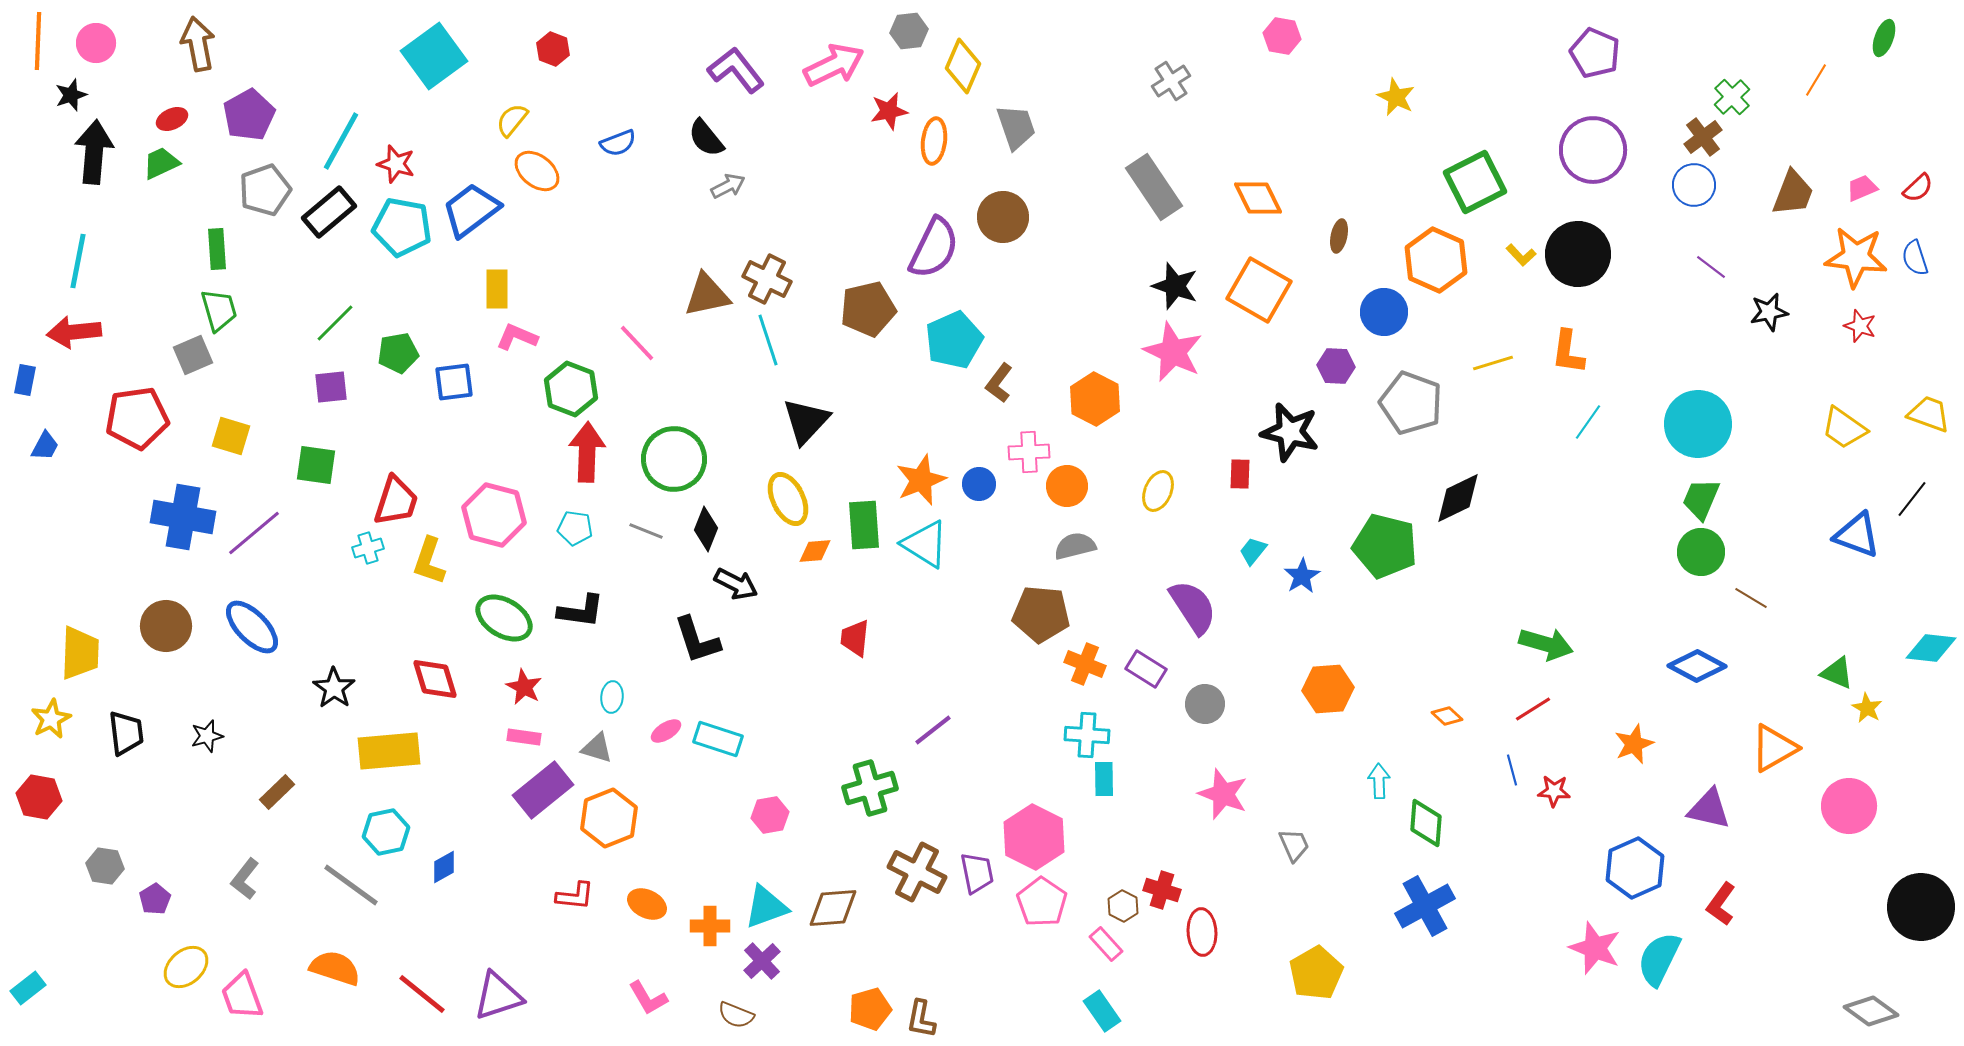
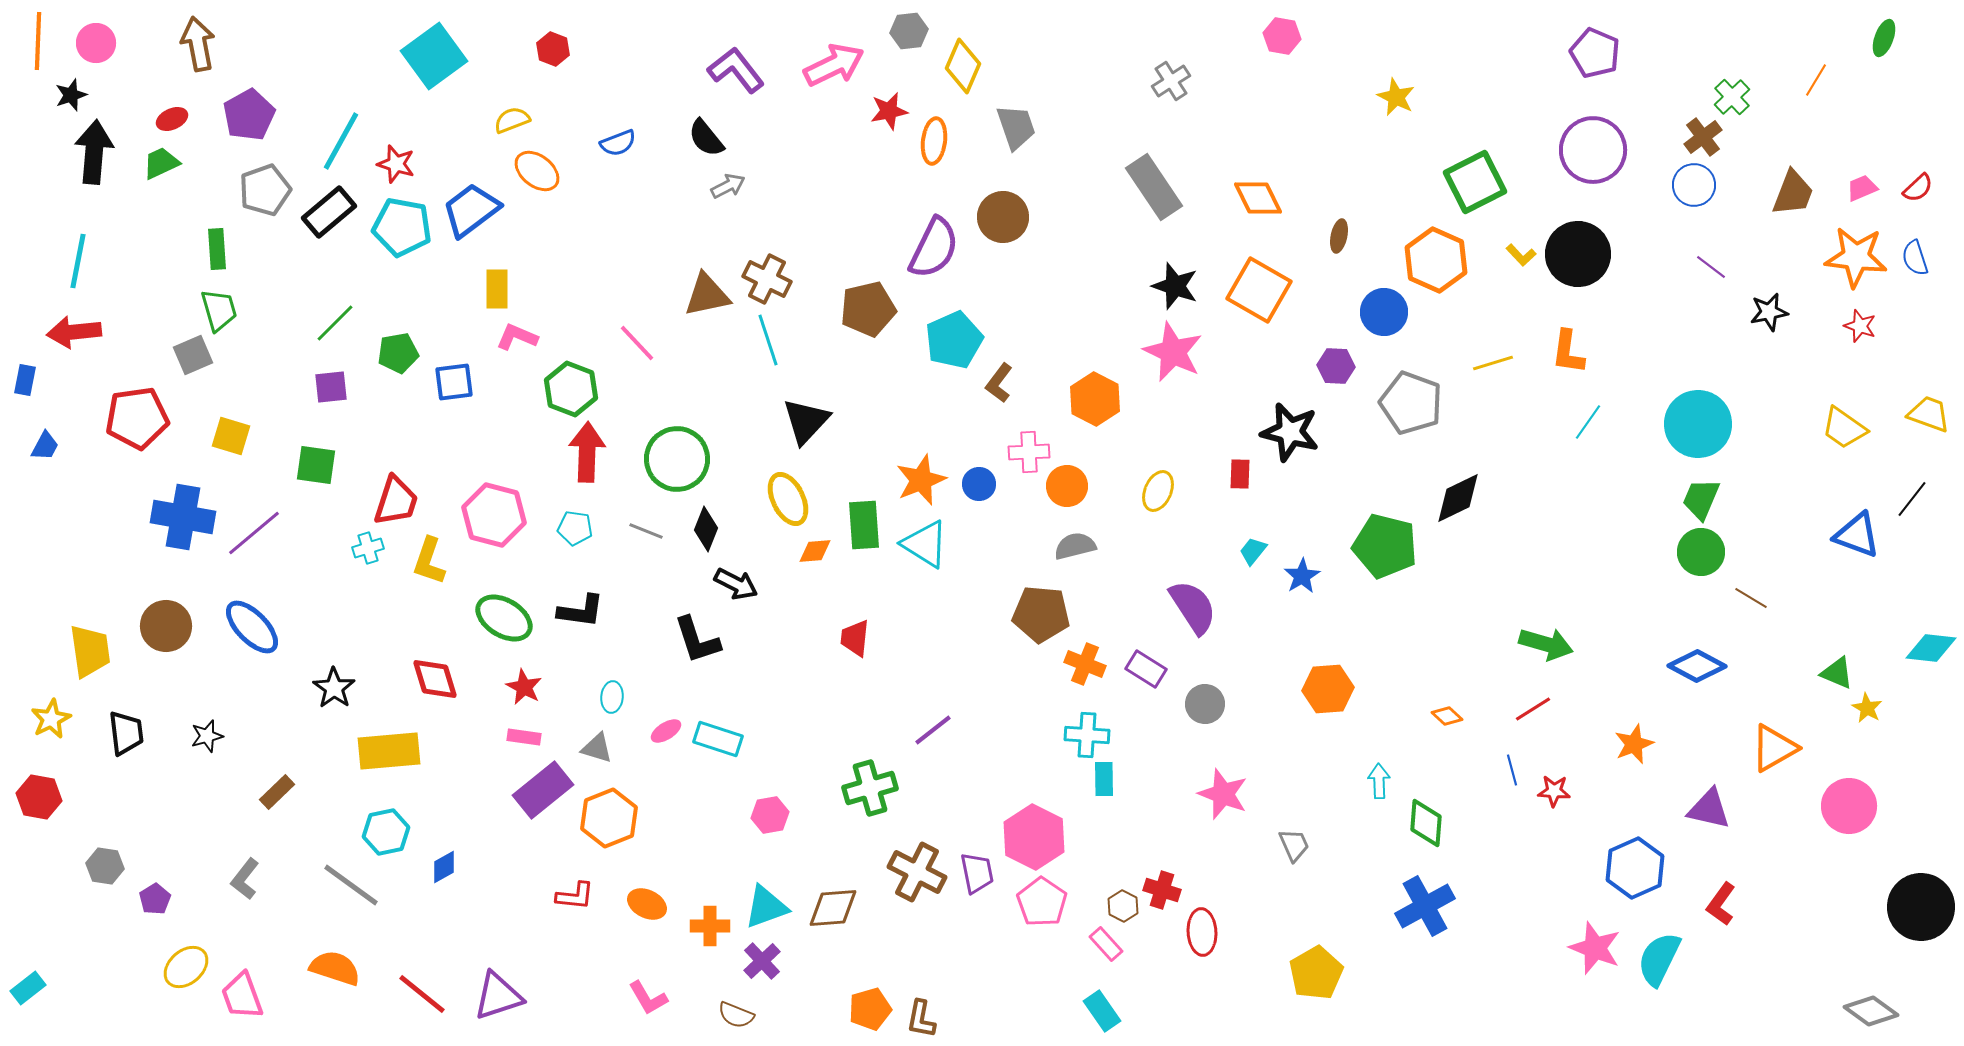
yellow semicircle at (512, 120): rotated 30 degrees clockwise
green circle at (674, 459): moved 3 px right
yellow trapezoid at (80, 653): moved 10 px right, 2 px up; rotated 10 degrees counterclockwise
